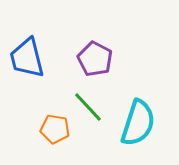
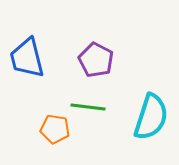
purple pentagon: moved 1 px right, 1 px down
green line: rotated 40 degrees counterclockwise
cyan semicircle: moved 13 px right, 6 px up
